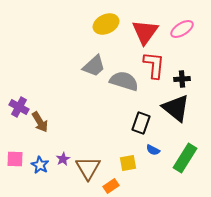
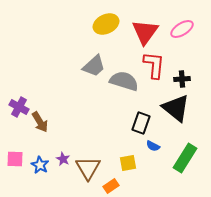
blue semicircle: moved 4 px up
purple star: rotated 16 degrees counterclockwise
